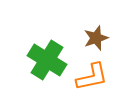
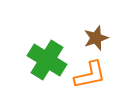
orange L-shape: moved 2 px left, 2 px up
